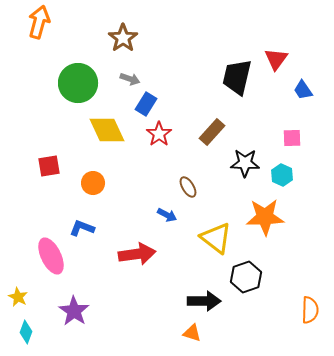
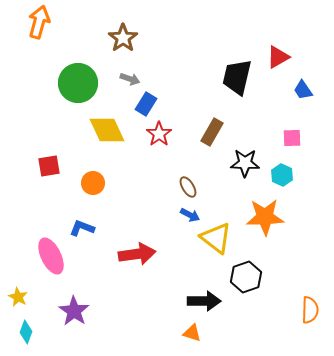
red triangle: moved 2 px right, 2 px up; rotated 25 degrees clockwise
brown rectangle: rotated 12 degrees counterclockwise
blue arrow: moved 23 px right
